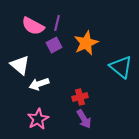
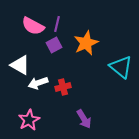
purple line: moved 1 px down
white triangle: rotated 10 degrees counterclockwise
white arrow: moved 1 px left, 1 px up
red cross: moved 17 px left, 10 px up
pink star: moved 9 px left, 1 px down
